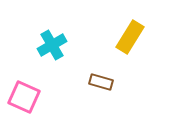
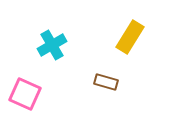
brown rectangle: moved 5 px right
pink square: moved 1 px right, 3 px up
